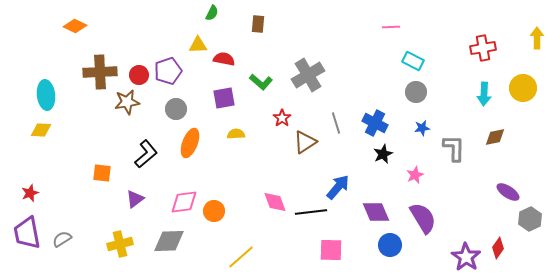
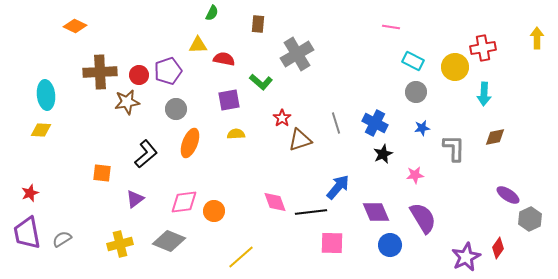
pink line at (391, 27): rotated 12 degrees clockwise
gray cross at (308, 75): moved 11 px left, 21 px up
yellow circle at (523, 88): moved 68 px left, 21 px up
purple square at (224, 98): moved 5 px right, 2 px down
brown triangle at (305, 142): moved 5 px left, 2 px up; rotated 15 degrees clockwise
pink star at (415, 175): rotated 18 degrees clockwise
purple ellipse at (508, 192): moved 3 px down
gray diamond at (169, 241): rotated 24 degrees clockwise
pink square at (331, 250): moved 1 px right, 7 px up
purple star at (466, 257): rotated 12 degrees clockwise
